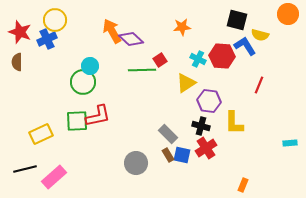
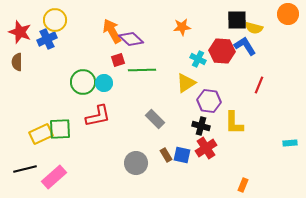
black square: rotated 15 degrees counterclockwise
yellow semicircle: moved 6 px left, 7 px up
red hexagon: moved 5 px up
red square: moved 42 px left; rotated 16 degrees clockwise
cyan circle: moved 14 px right, 17 px down
green square: moved 17 px left, 8 px down
gray rectangle: moved 13 px left, 15 px up
brown rectangle: moved 2 px left
